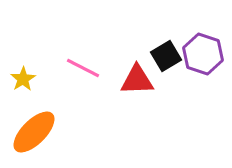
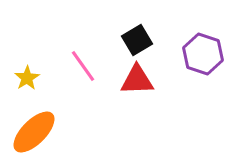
black square: moved 29 px left, 16 px up
pink line: moved 2 px up; rotated 28 degrees clockwise
yellow star: moved 4 px right, 1 px up
